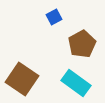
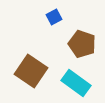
brown pentagon: rotated 24 degrees counterclockwise
brown square: moved 9 px right, 8 px up
